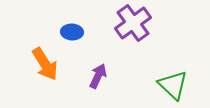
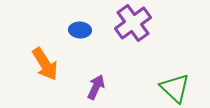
blue ellipse: moved 8 px right, 2 px up
purple arrow: moved 2 px left, 11 px down
green triangle: moved 2 px right, 3 px down
